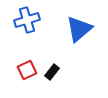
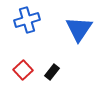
blue triangle: rotated 16 degrees counterclockwise
red square: moved 4 px left; rotated 18 degrees counterclockwise
